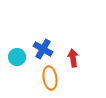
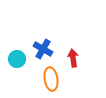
cyan circle: moved 2 px down
orange ellipse: moved 1 px right, 1 px down
